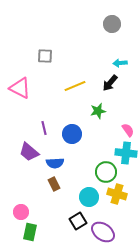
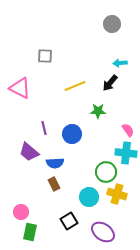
green star: rotated 14 degrees clockwise
black square: moved 9 px left
